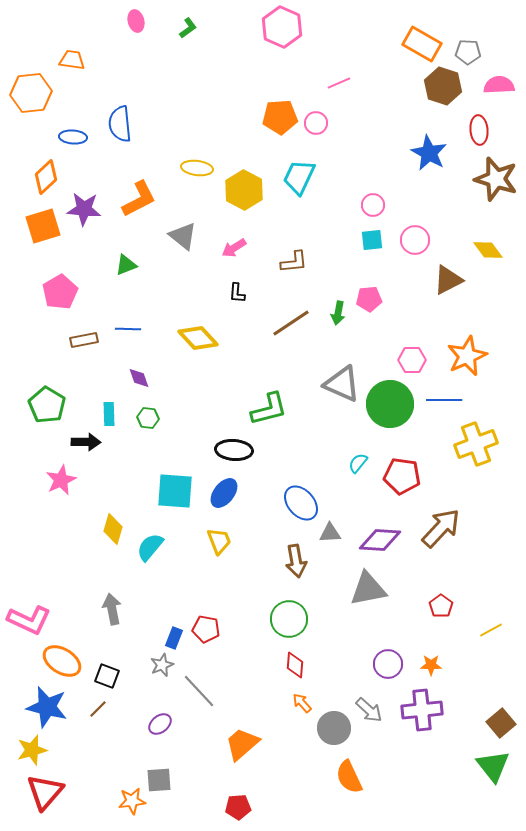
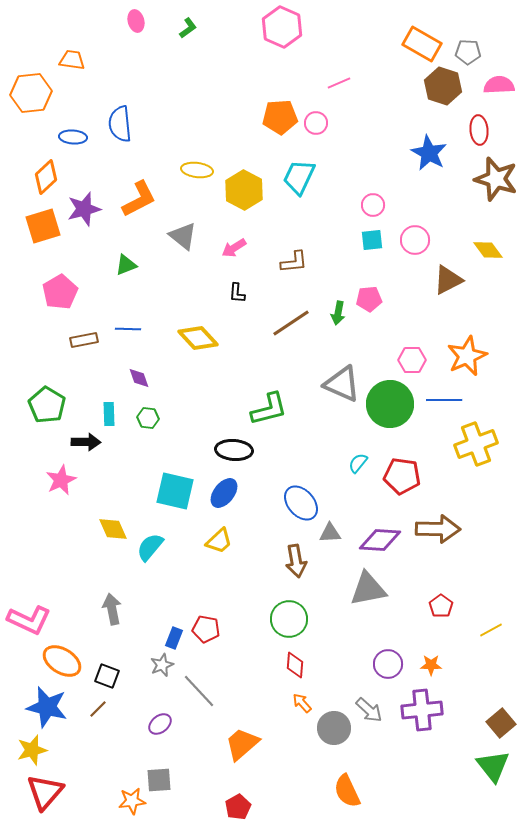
yellow ellipse at (197, 168): moved 2 px down
purple star at (84, 209): rotated 20 degrees counterclockwise
cyan square at (175, 491): rotated 9 degrees clockwise
brown arrow at (441, 528): moved 3 px left, 1 px down; rotated 48 degrees clockwise
yellow diamond at (113, 529): rotated 40 degrees counterclockwise
yellow trapezoid at (219, 541): rotated 68 degrees clockwise
orange semicircle at (349, 777): moved 2 px left, 14 px down
red pentagon at (238, 807): rotated 25 degrees counterclockwise
